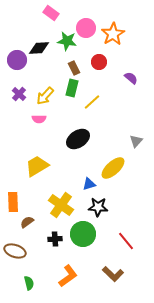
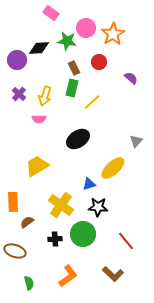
yellow arrow: rotated 24 degrees counterclockwise
